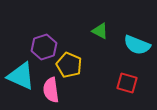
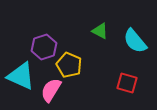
cyan semicircle: moved 2 px left, 4 px up; rotated 28 degrees clockwise
pink semicircle: rotated 40 degrees clockwise
